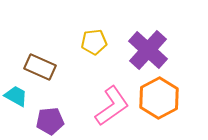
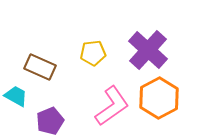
yellow pentagon: moved 1 px left, 11 px down
purple pentagon: rotated 16 degrees counterclockwise
